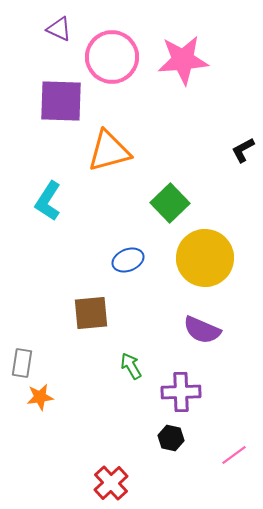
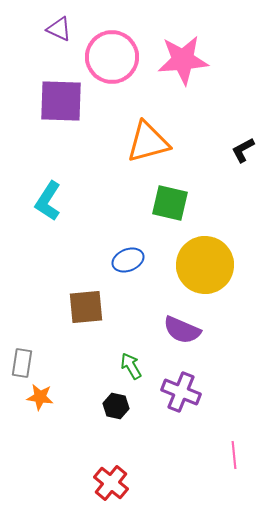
orange triangle: moved 39 px right, 9 px up
green square: rotated 33 degrees counterclockwise
yellow circle: moved 7 px down
brown square: moved 5 px left, 6 px up
purple semicircle: moved 20 px left
purple cross: rotated 24 degrees clockwise
orange star: rotated 16 degrees clockwise
black hexagon: moved 55 px left, 32 px up
pink line: rotated 60 degrees counterclockwise
red cross: rotated 8 degrees counterclockwise
